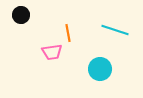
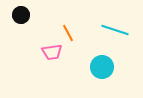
orange line: rotated 18 degrees counterclockwise
cyan circle: moved 2 px right, 2 px up
